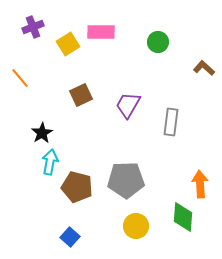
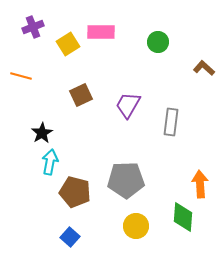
orange line: moved 1 px right, 2 px up; rotated 35 degrees counterclockwise
brown pentagon: moved 2 px left, 5 px down
